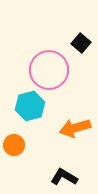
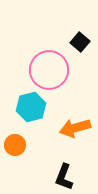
black square: moved 1 px left, 1 px up
cyan hexagon: moved 1 px right, 1 px down
orange circle: moved 1 px right
black L-shape: rotated 100 degrees counterclockwise
